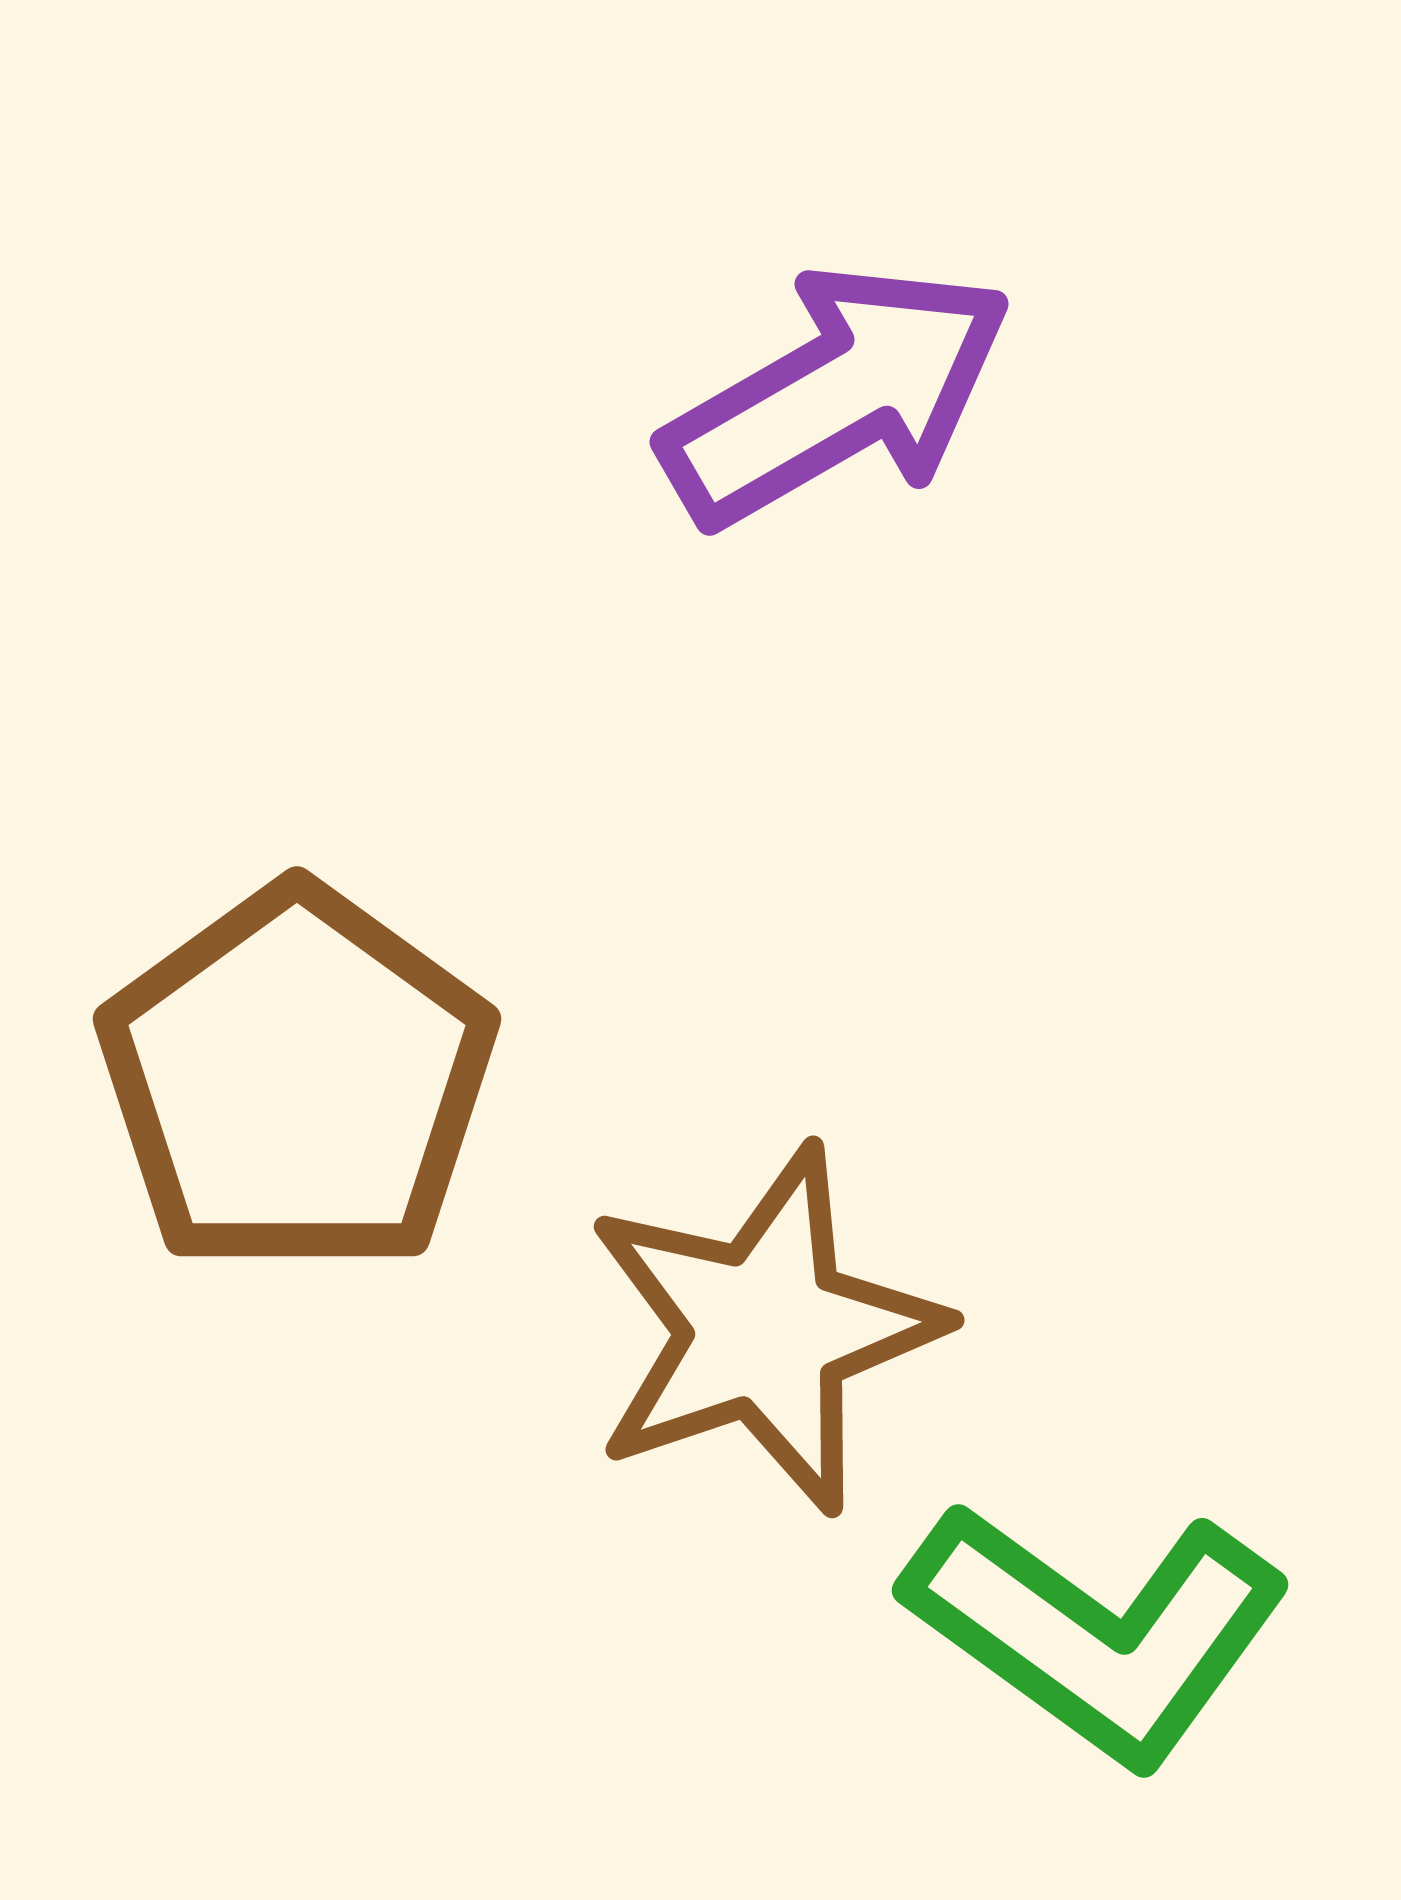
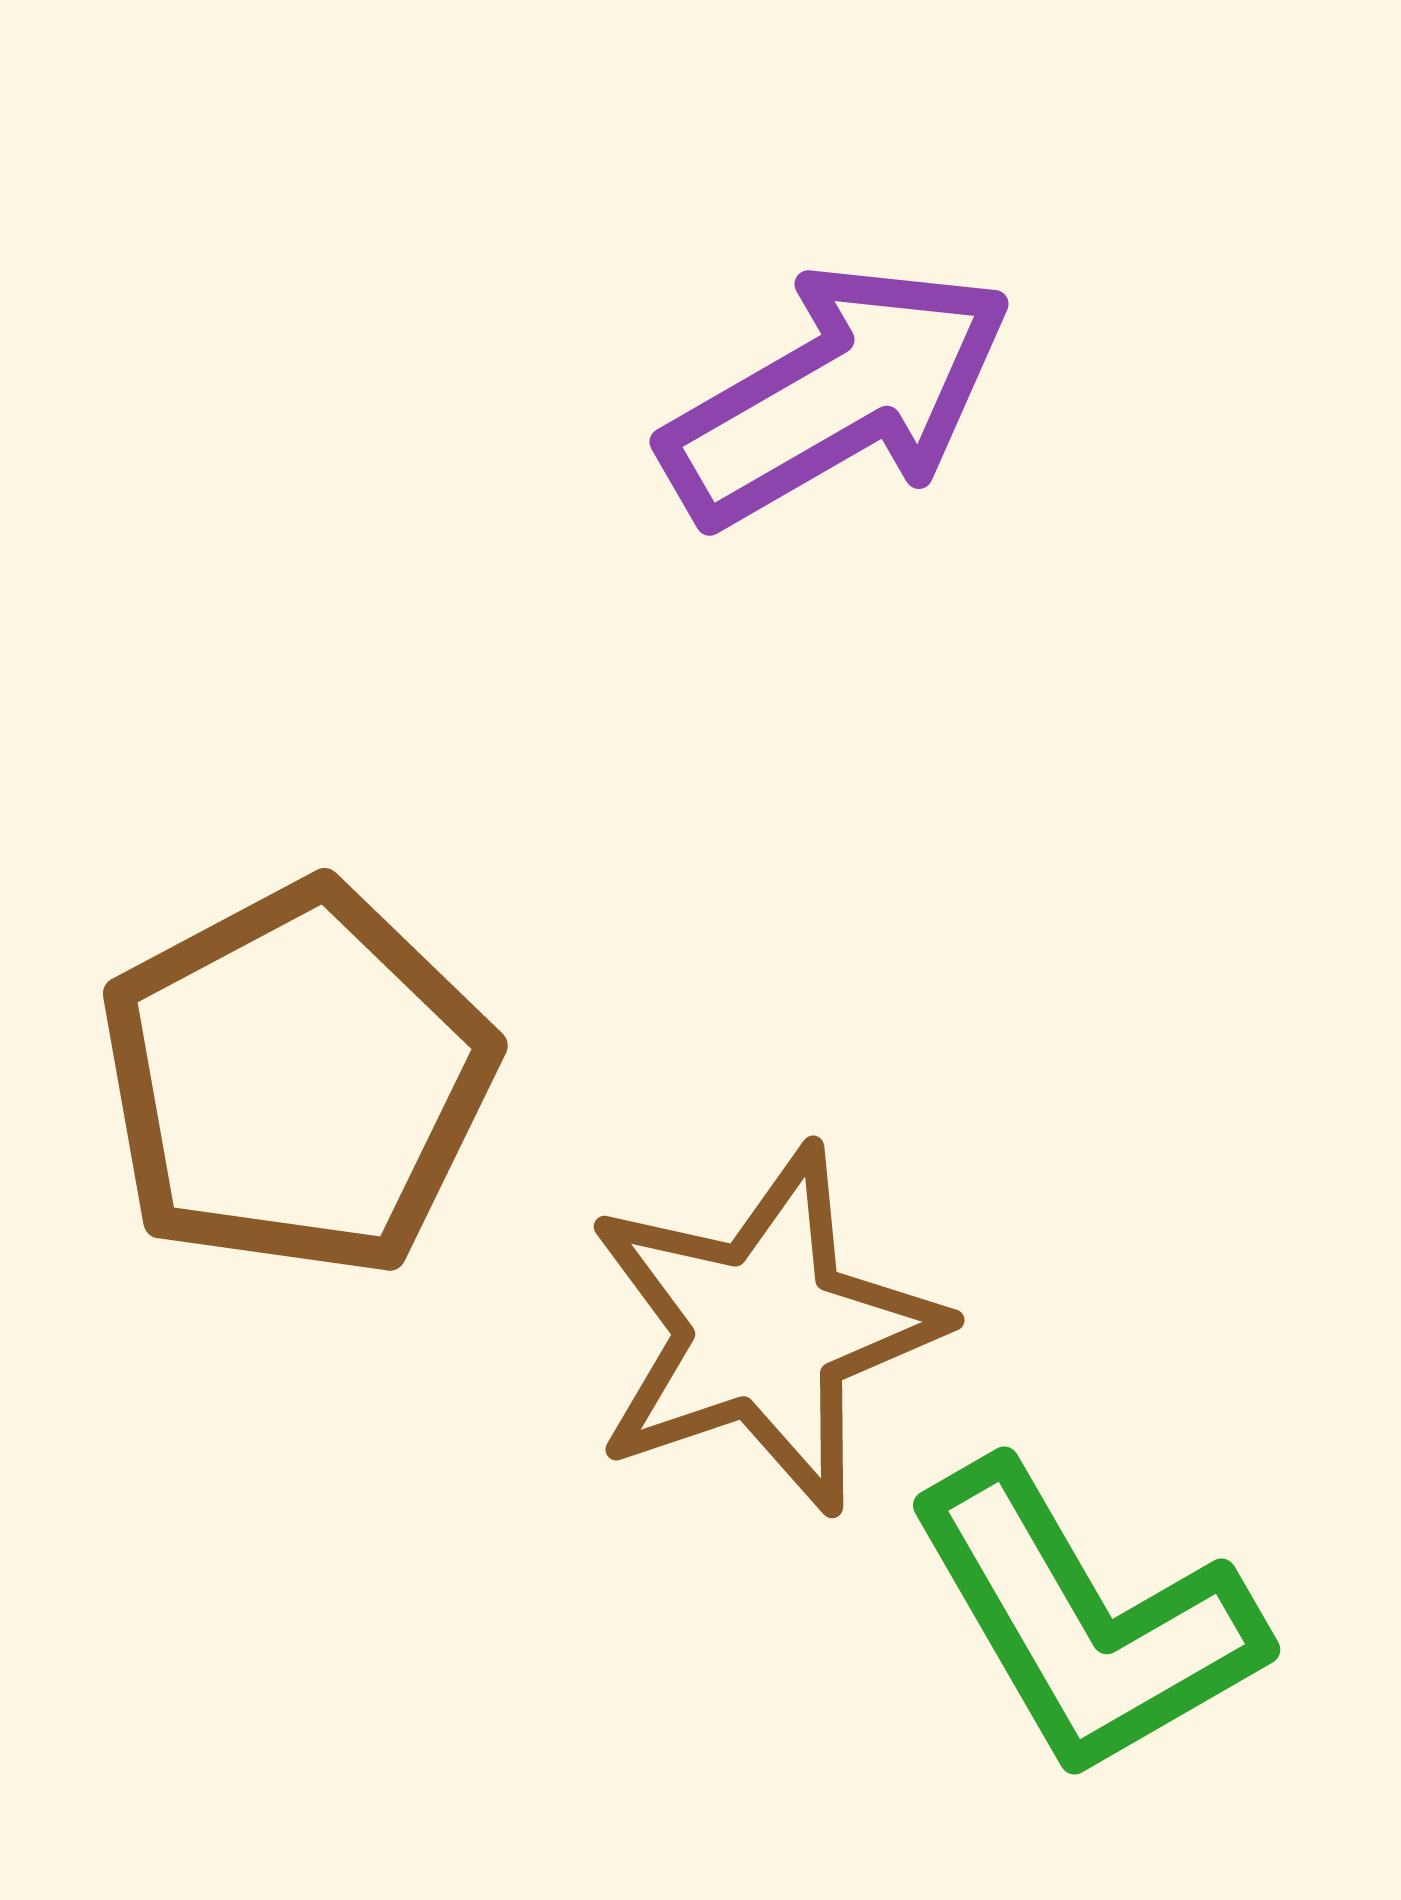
brown pentagon: rotated 8 degrees clockwise
green L-shape: moved 12 px left, 11 px up; rotated 24 degrees clockwise
